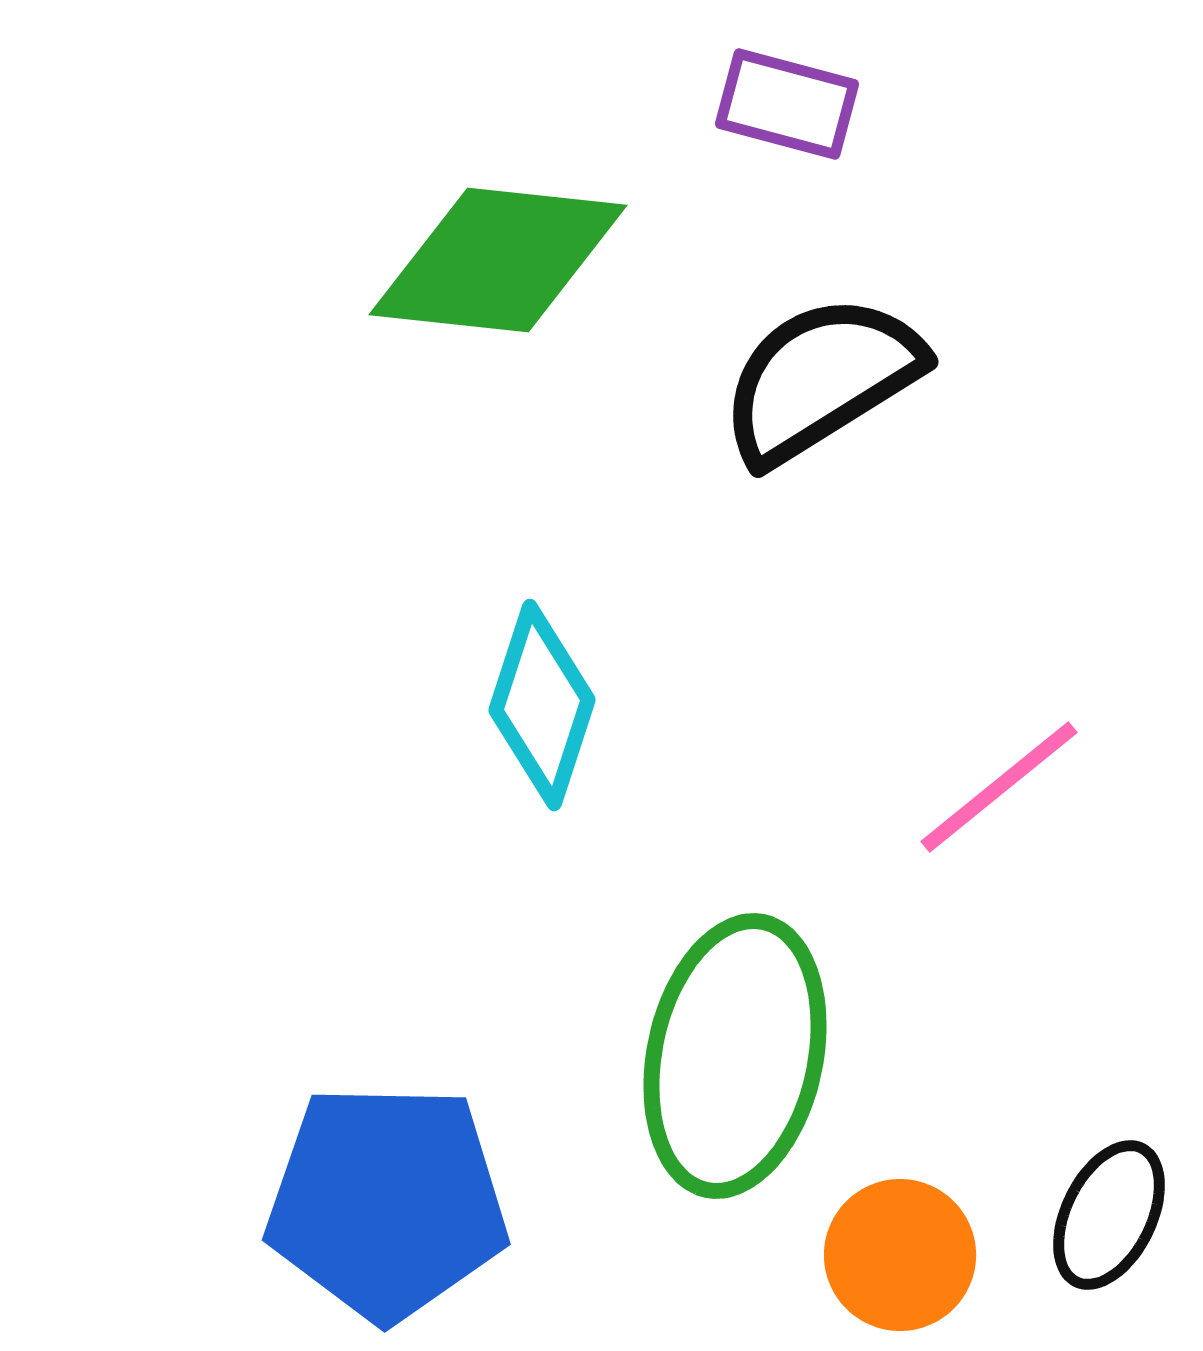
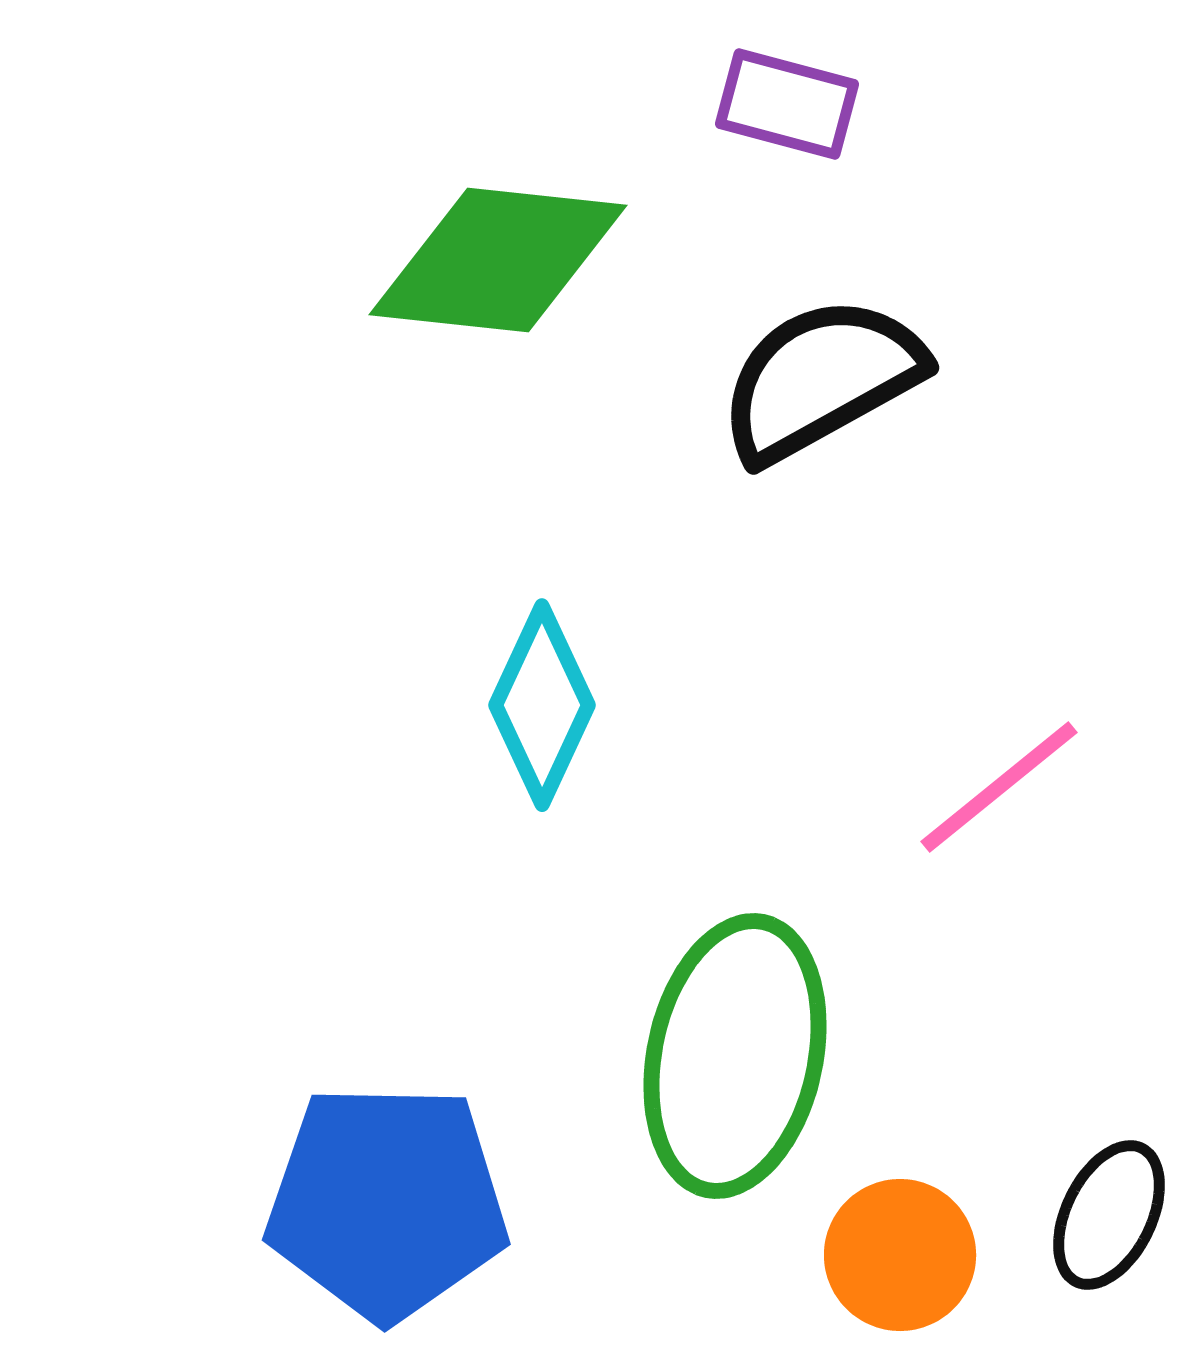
black semicircle: rotated 3 degrees clockwise
cyan diamond: rotated 7 degrees clockwise
